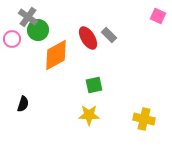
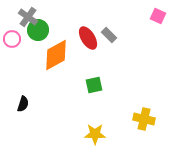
yellow star: moved 6 px right, 19 px down
